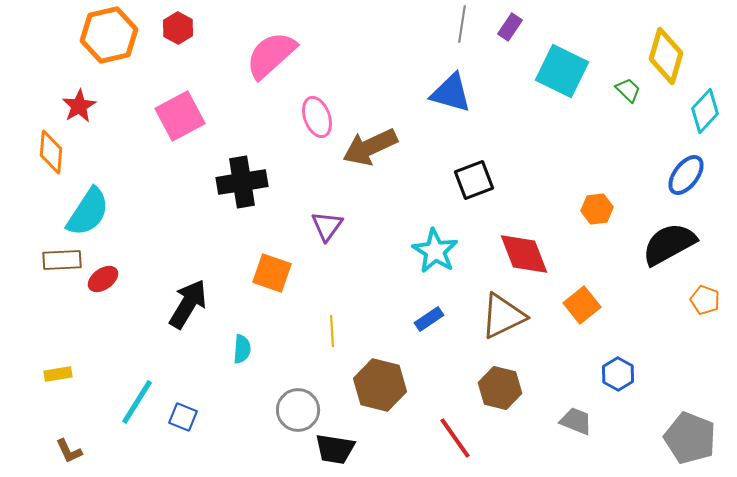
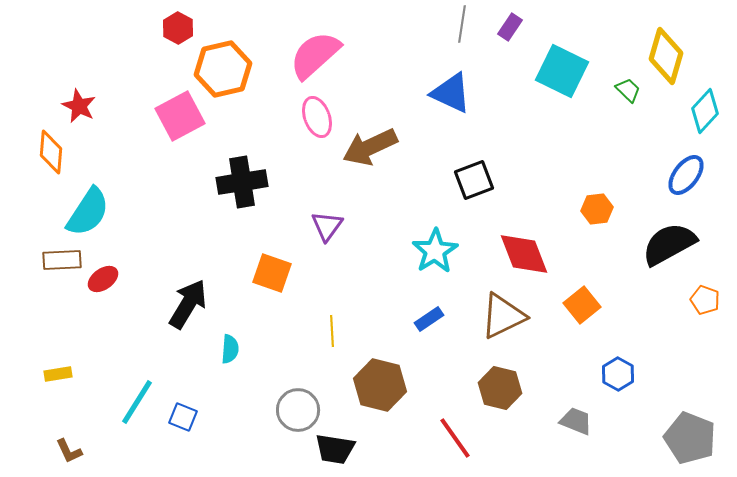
orange hexagon at (109, 35): moved 114 px right, 34 px down
pink semicircle at (271, 55): moved 44 px right
blue triangle at (451, 93): rotated 9 degrees clockwise
red star at (79, 106): rotated 16 degrees counterclockwise
cyan star at (435, 251): rotated 9 degrees clockwise
cyan semicircle at (242, 349): moved 12 px left
